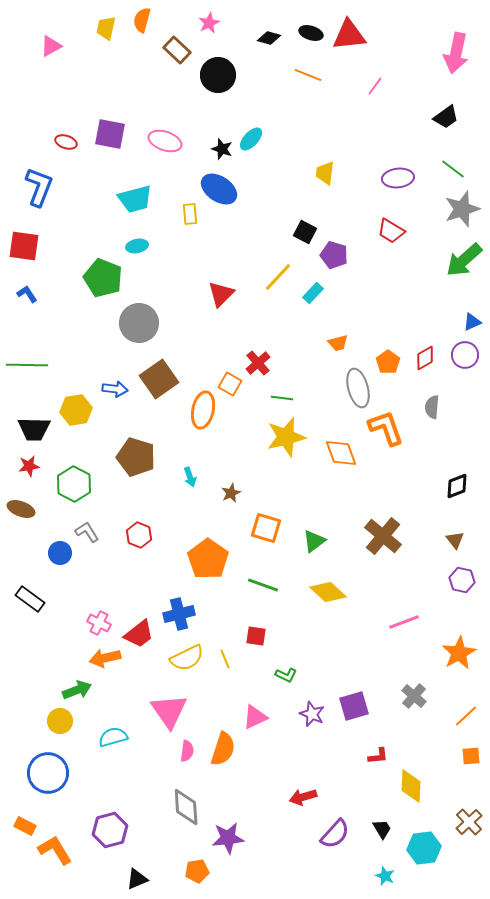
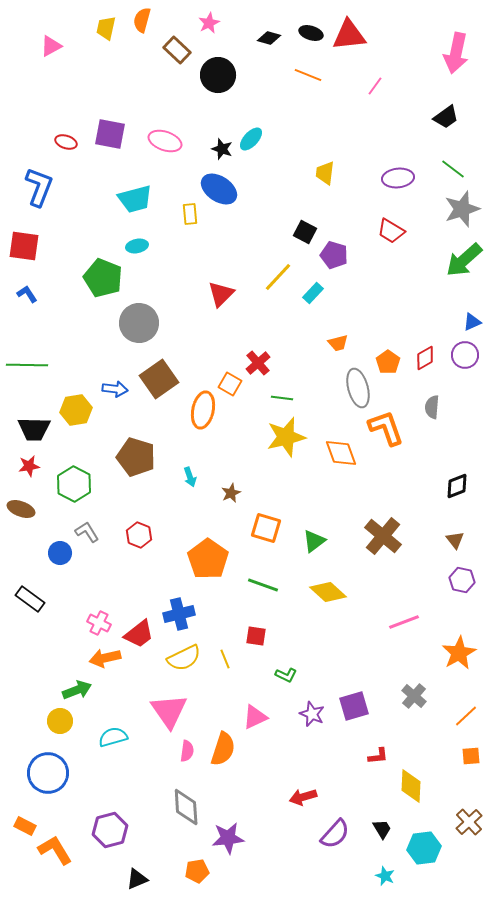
yellow semicircle at (187, 658): moved 3 px left
